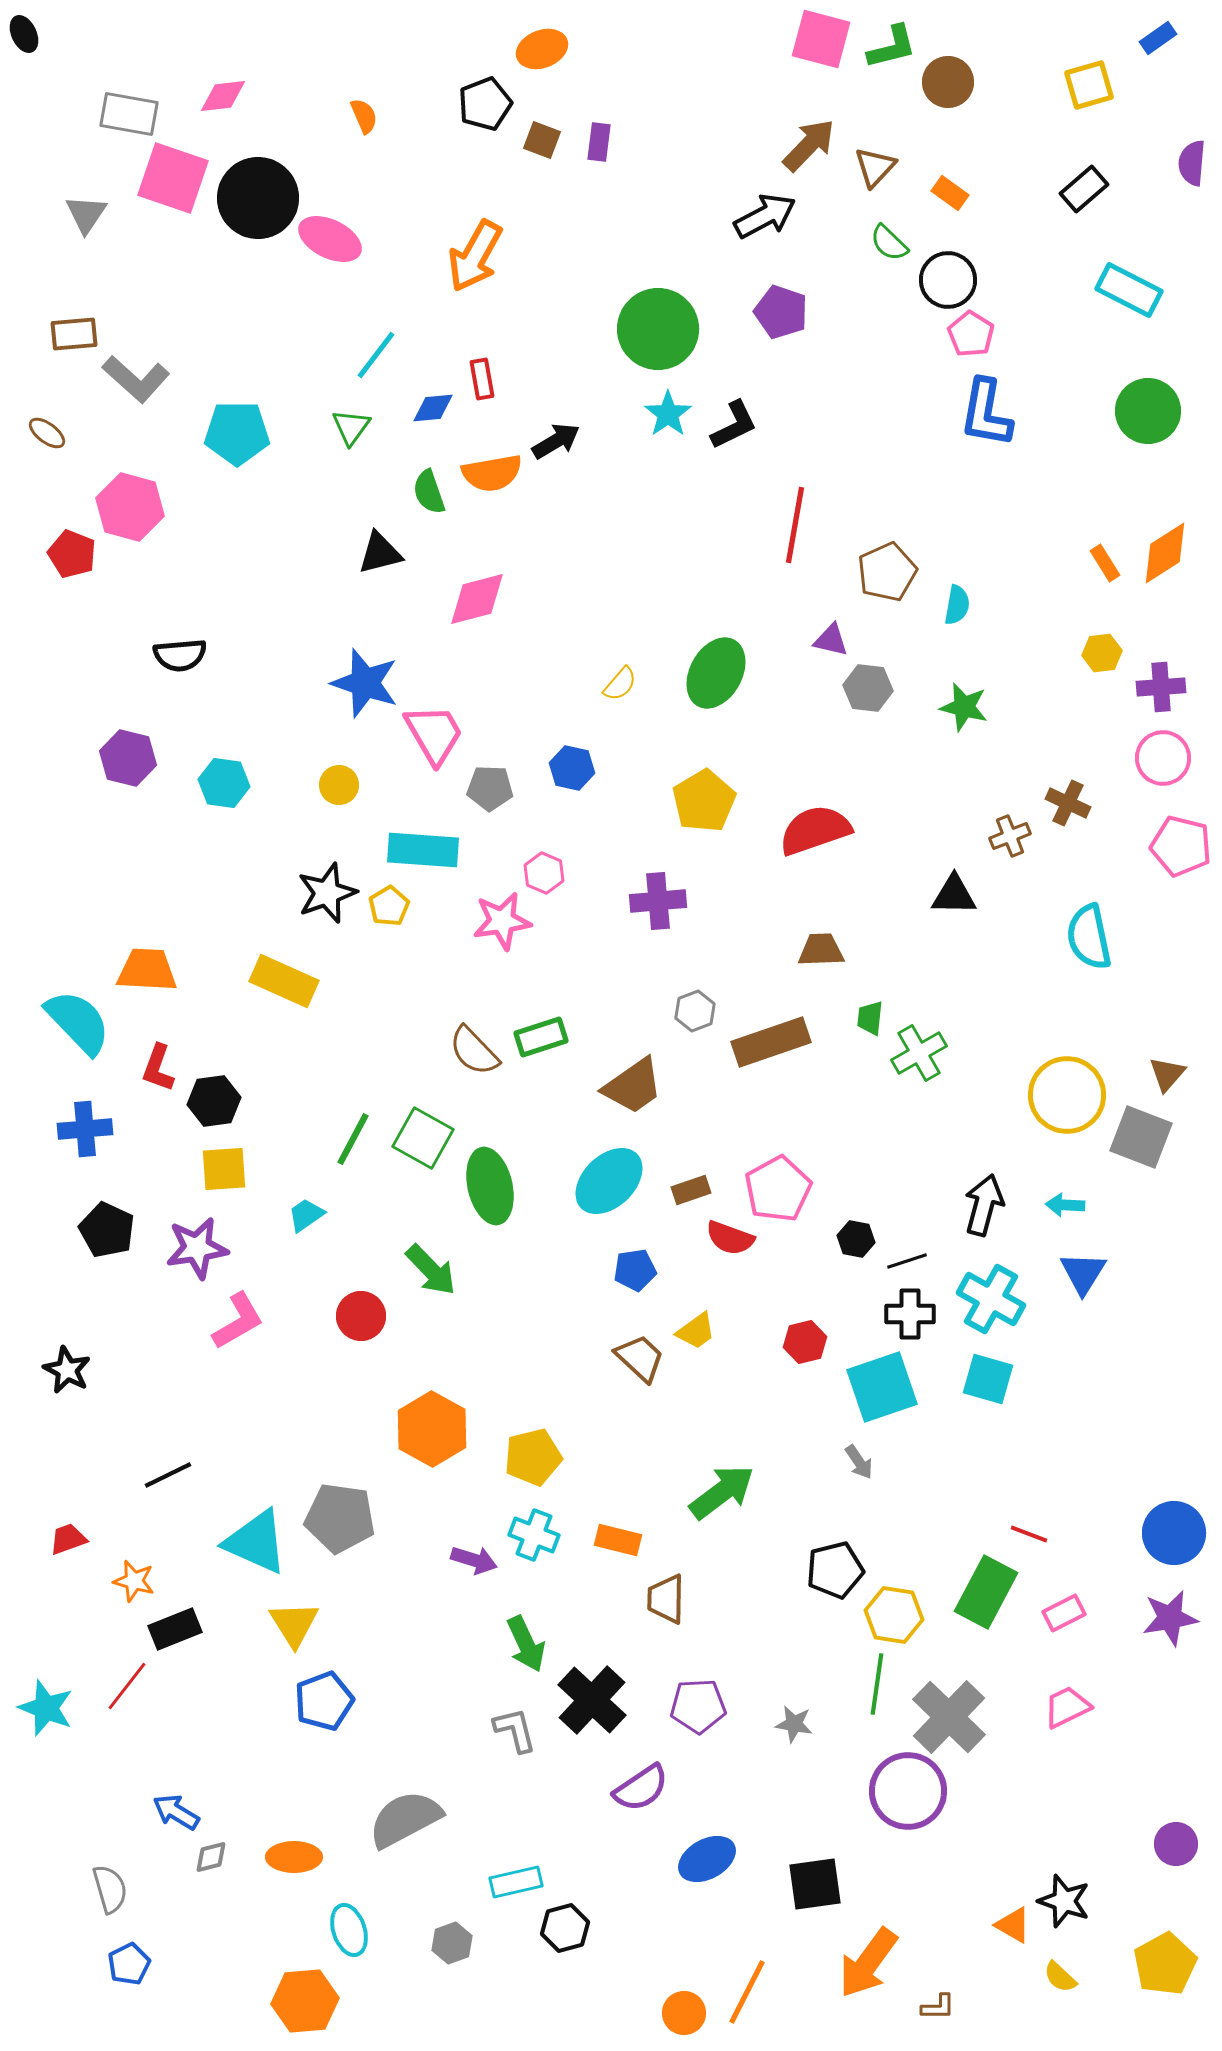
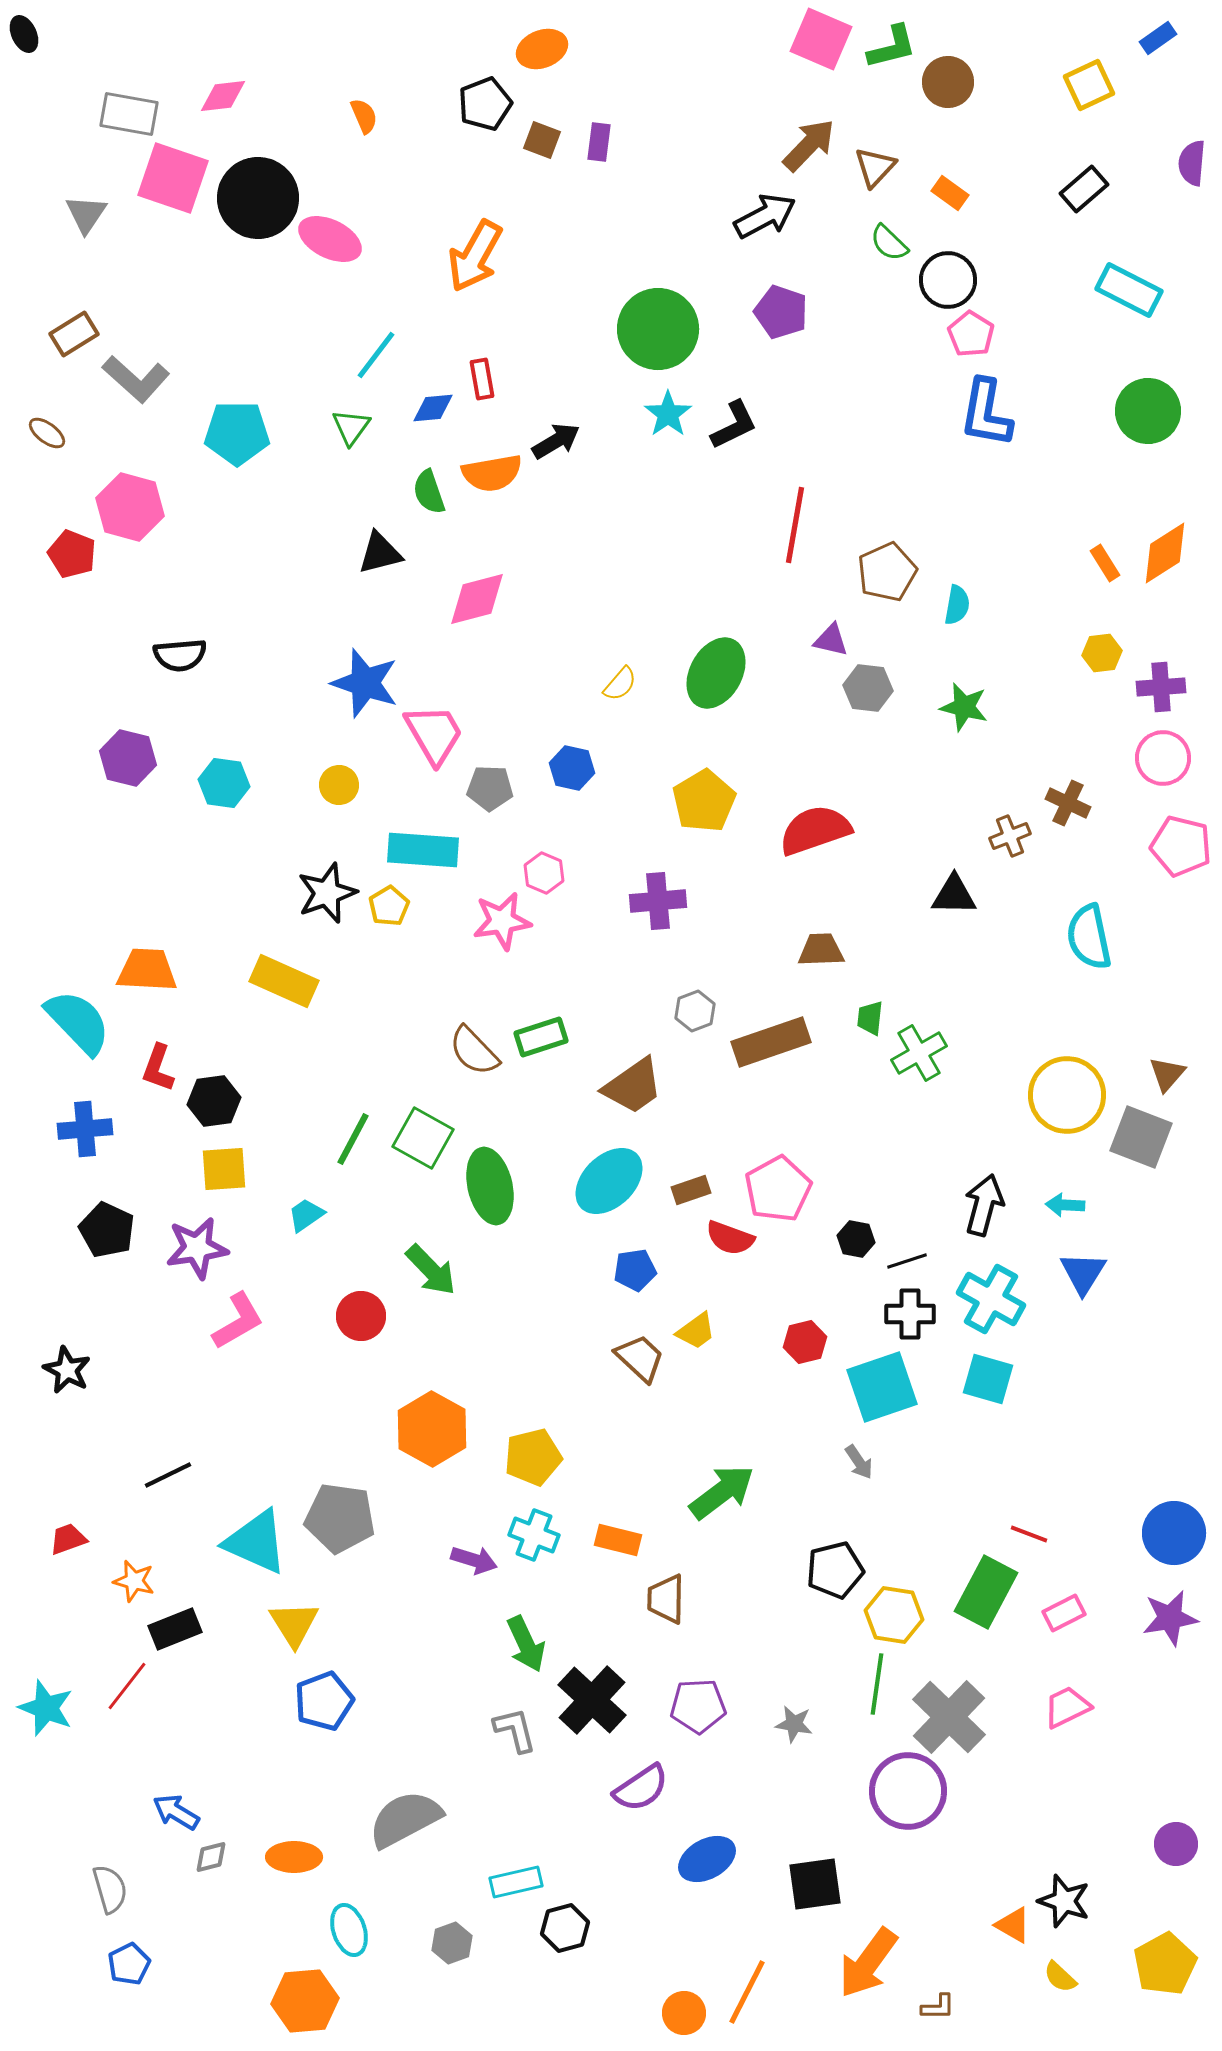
pink square at (821, 39): rotated 8 degrees clockwise
yellow square at (1089, 85): rotated 9 degrees counterclockwise
brown rectangle at (74, 334): rotated 27 degrees counterclockwise
